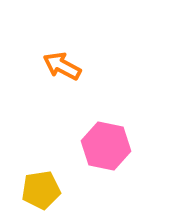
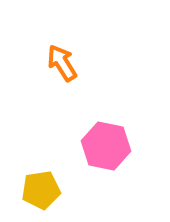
orange arrow: moved 3 px up; rotated 30 degrees clockwise
